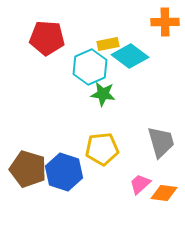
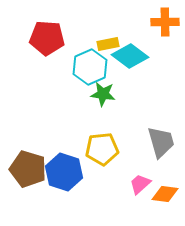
orange diamond: moved 1 px right, 1 px down
